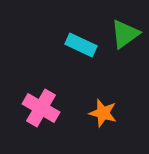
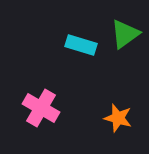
cyan rectangle: rotated 8 degrees counterclockwise
orange star: moved 15 px right, 5 px down
